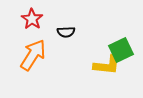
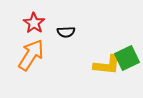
red star: moved 2 px right, 4 px down
green square: moved 6 px right, 8 px down
orange arrow: moved 2 px left
